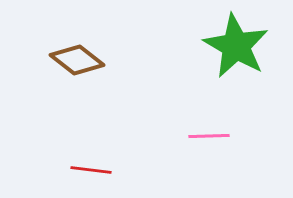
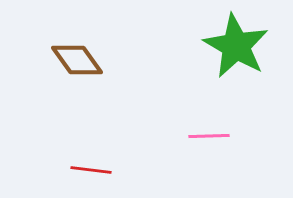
brown diamond: rotated 16 degrees clockwise
